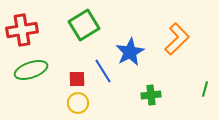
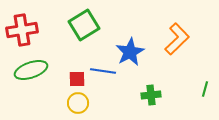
blue line: rotated 50 degrees counterclockwise
